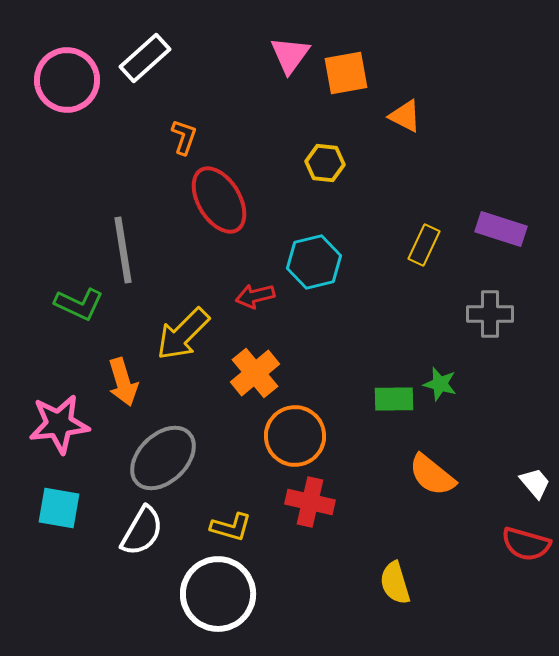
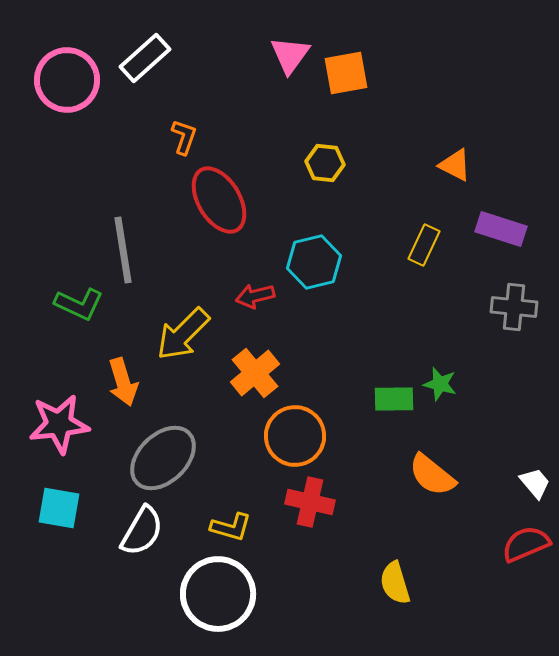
orange triangle: moved 50 px right, 49 px down
gray cross: moved 24 px right, 7 px up; rotated 6 degrees clockwise
red semicircle: rotated 141 degrees clockwise
